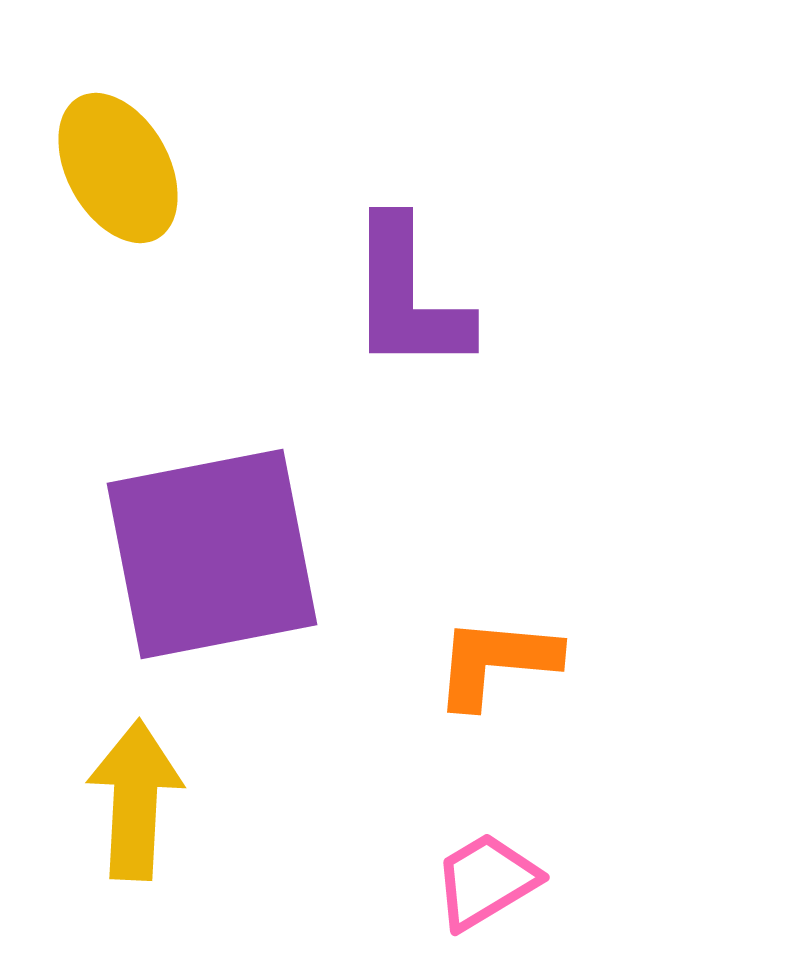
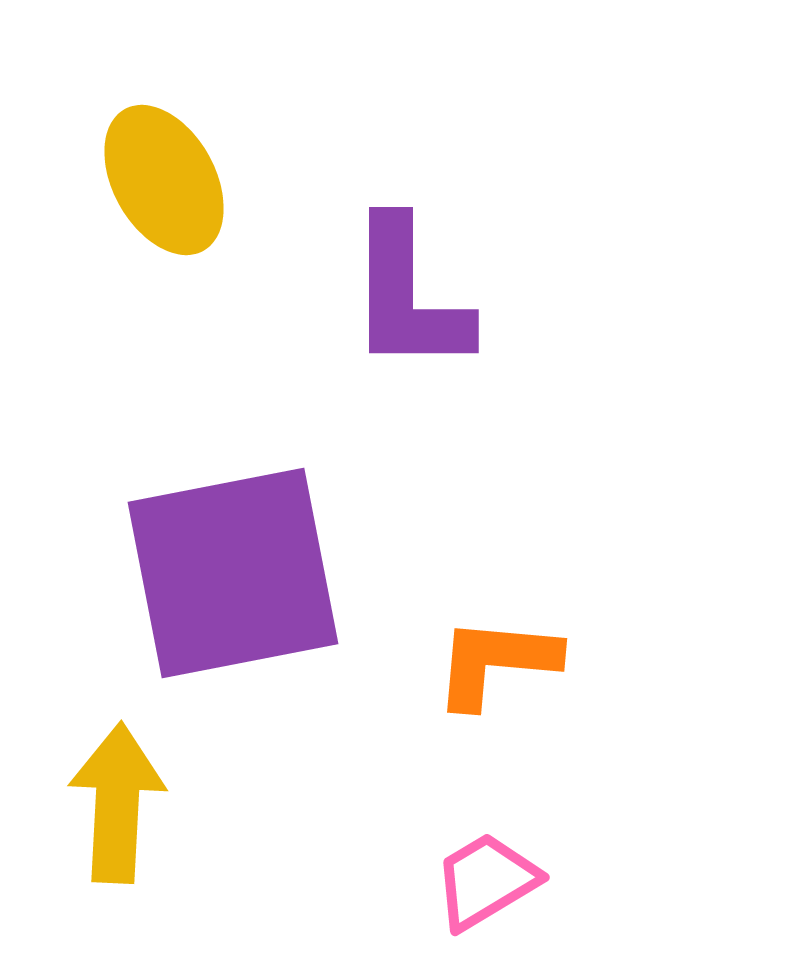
yellow ellipse: moved 46 px right, 12 px down
purple square: moved 21 px right, 19 px down
yellow arrow: moved 18 px left, 3 px down
